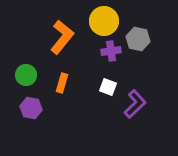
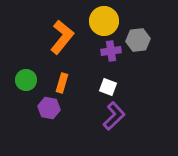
gray hexagon: moved 1 px down; rotated 20 degrees counterclockwise
green circle: moved 5 px down
purple L-shape: moved 21 px left, 12 px down
purple hexagon: moved 18 px right
